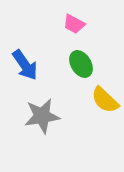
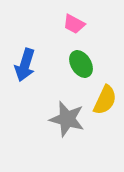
blue arrow: rotated 52 degrees clockwise
yellow semicircle: rotated 108 degrees counterclockwise
gray star: moved 25 px right, 3 px down; rotated 24 degrees clockwise
